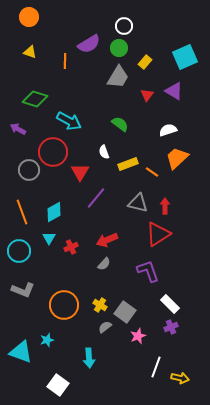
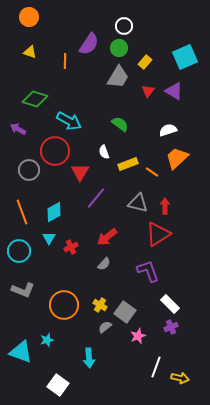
purple semicircle at (89, 44): rotated 25 degrees counterclockwise
red triangle at (147, 95): moved 1 px right, 4 px up
red circle at (53, 152): moved 2 px right, 1 px up
red arrow at (107, 240): moved 3 px up; rotated 15 degrees counterclockwise
